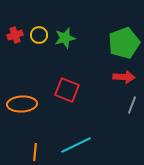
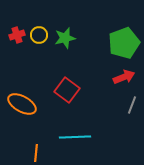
red cross: moved 2 px right
red arrow: rotated 25 degrees counterclockwise
red square: rotated 15 degrees clockwise
orange ellipse: rotated 32 degrees clockwise
cyan line: moved 1 px left, 8 px up; rotated 24 degrees clockwise
orange line: moved 1 px right, 1 px down
